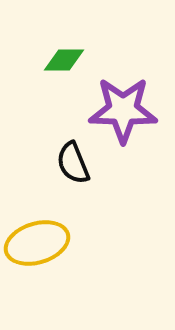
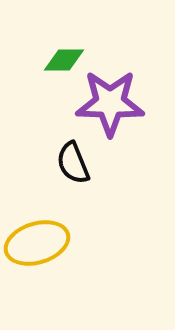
purple star: moved 13 px left, 7 px up
